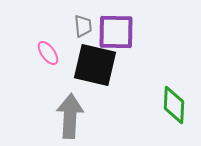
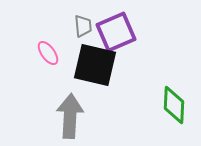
purple square: rotated 24 degrees counterclockwise
